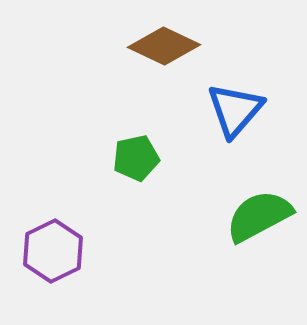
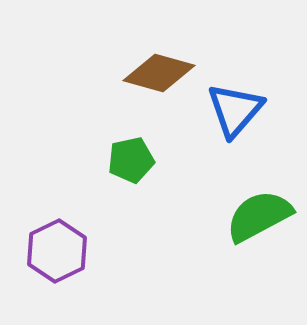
brown diamond: moved 5 px left, 27 px down; rotated 10 degrees counterclockwise
green pentagon: moved 5 px left, 2 px down
purple hexagon: moved 4 px right
